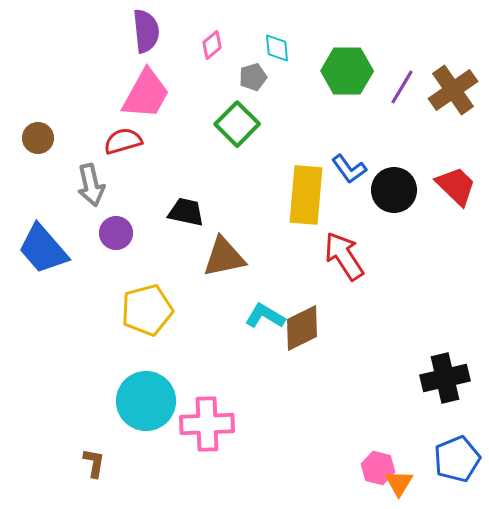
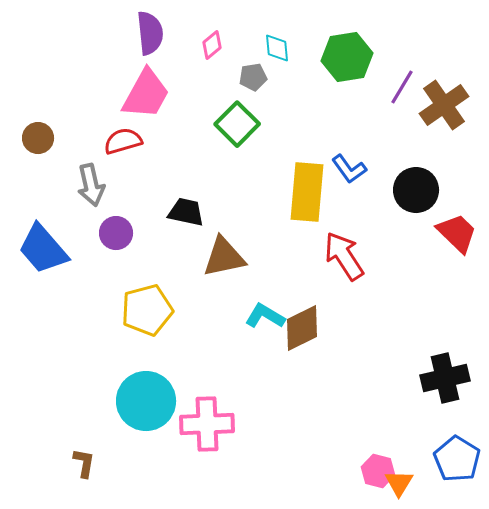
purple semicircle: moved 4 px right, 2 px down
green hexagon: moved 14 px up; rotated 9 degrees counterclockwise
gray pentagon: rotated 8 degrees clockwise
brown cross: moved 9 px left, 15 px down
red trapezoid: moved 1 px right, 47 px down
black circle: moved 22 px right
yellow rectangle: moved 1 px right, 3 px up
blue pentagon: rotated 18 degrees counterclockwise
brown L-shape: moved 10 px left
pink hexagon: moved 3 px down
